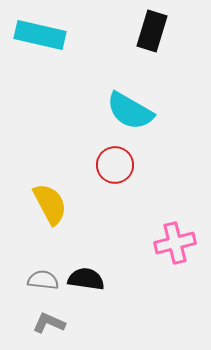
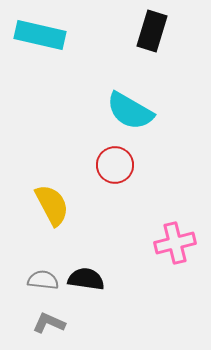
yellow semicircle: moved 2 px right, 1 px down
